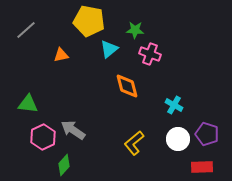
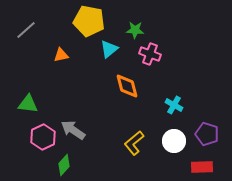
white circle: moved 4 px left, 2 px down
